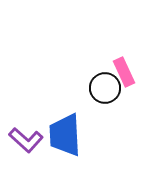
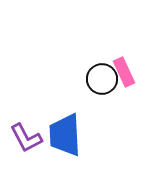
black circle: moved 3 px left, 9 px up
purple L-shape: moved 2 px up; rotated 20 degrees clockwise
